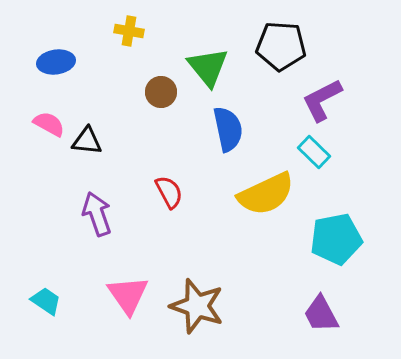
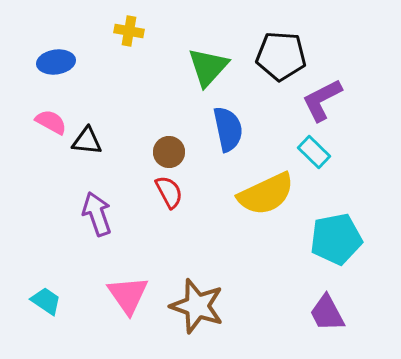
black pentagon: moved 10 px down
green triangle: rotated 21 degrees clockwise
brown circle: moved 8 px right, 60 px down
pink semicircle: moved 2 px right, 2 px up
purple trapezoid: moved 6 px right, 1 px up
